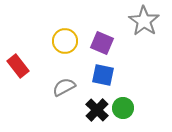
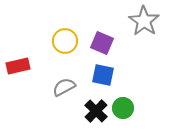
red rectangle: rotated 65 degrees counterclockwise
black cross: moved 1 px left, 1 px down
